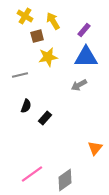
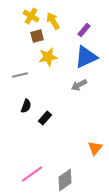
yellow cross: moved 6 px right
blue triangle: rotated 25 degrees counterclockwise
